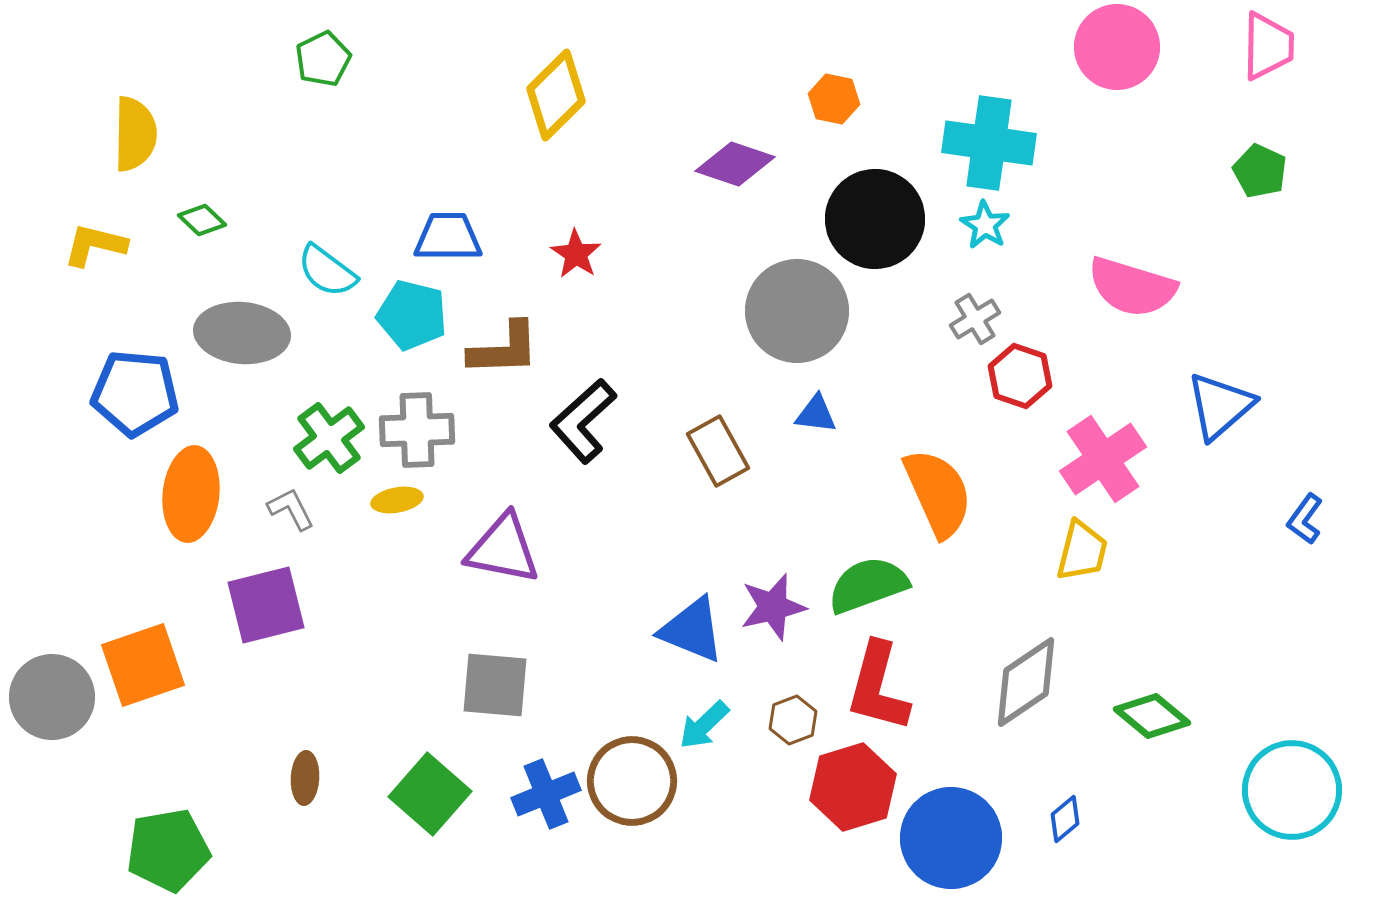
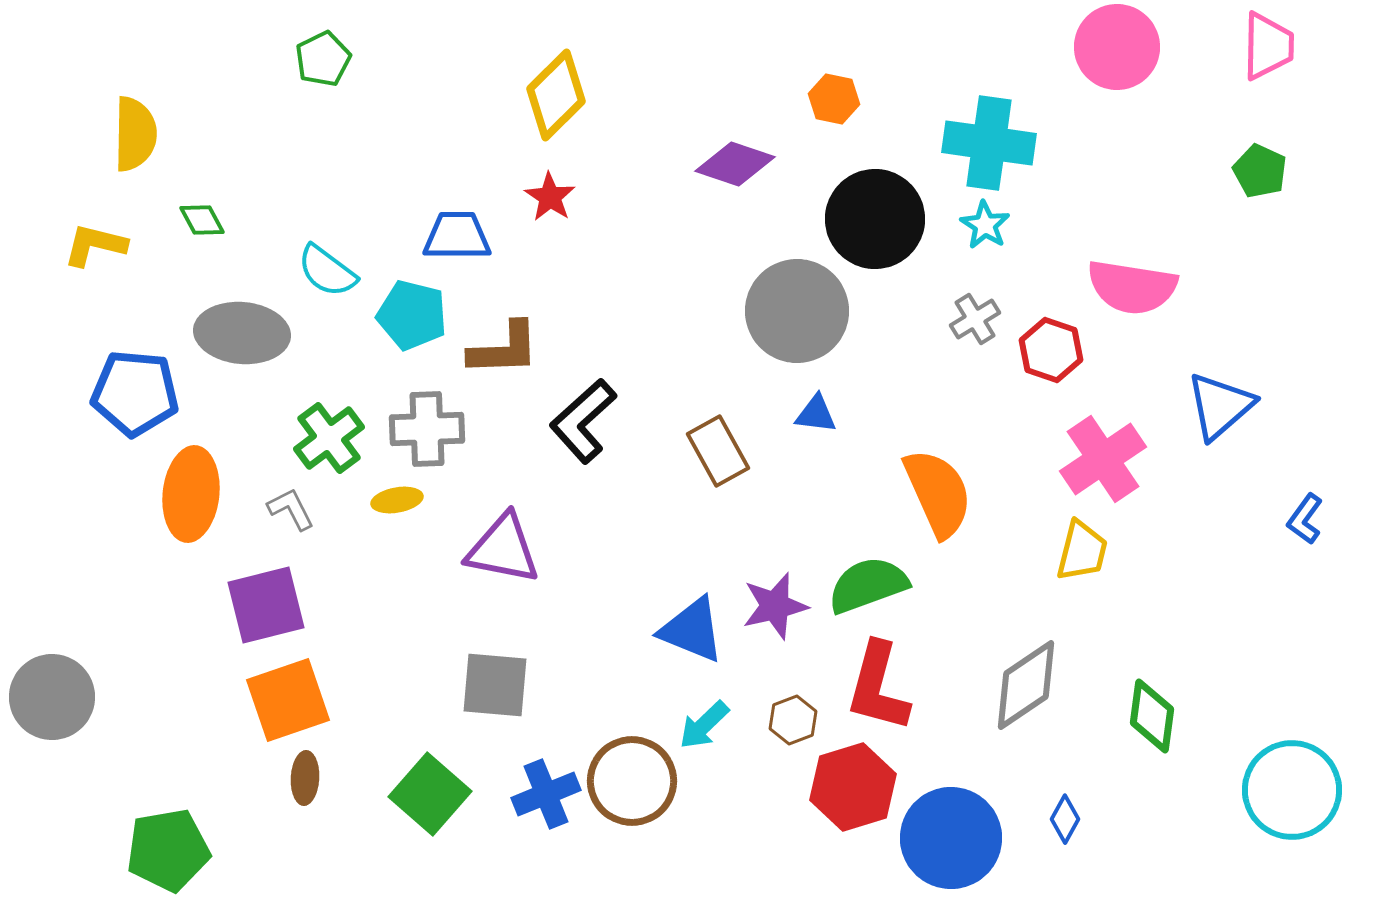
green diamond at (202, 220): rotated 18 degrees clockwise
blue trapezoid at (448, 237): moved 9 px right, 1 px up
red star at (576, 254): moved 26 px left, 57 px up
pink semicircle at (1132, 287): rotated 8 degrees counterclockwise
red hexagon at (1020, 376): moved 31 px right, 26 px up
gray cross at (417, 430): moved 10 px right, 1 px up
purple star at (773, 607): moved 2 px right, 1 px up
orange square at (143, 665): moved 145 px right, 35 px down
gray diamond at (1026, 682): moved 3 px down
green diamond at (1152, 716): rotated 58 degrees clockwise
blue diamond at (1065, 819): rotated 21 degrees counterclockwise
